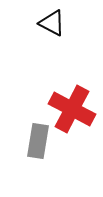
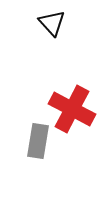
black triangle: rotated 20 degrees clockwise
